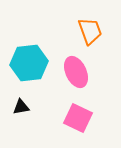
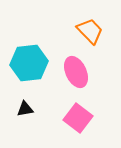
orange trapezoid: rotated 24 degrees counterclockwise
black triangle: moved 4 px right, 2 px down
pink square: rotated 12 degrees clockwise
